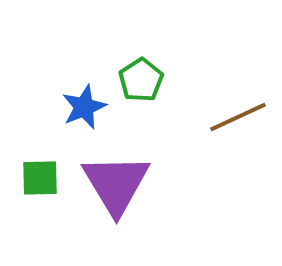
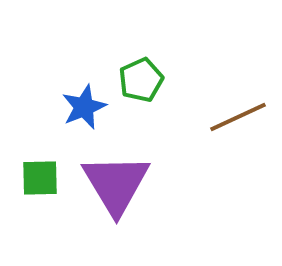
green pentagon: rotated 9 degrees clockwise
